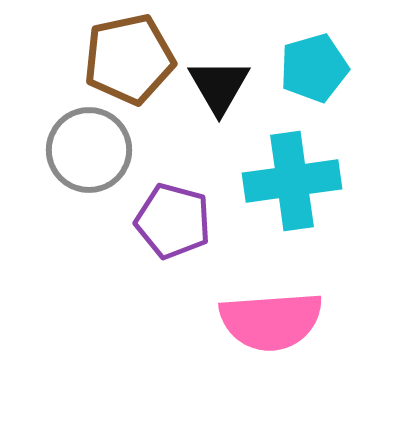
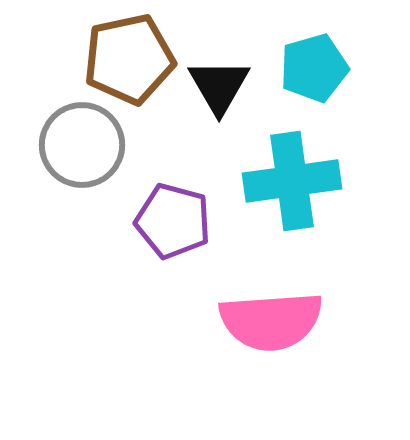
gray circle: moved 7 px left, 5 px up
